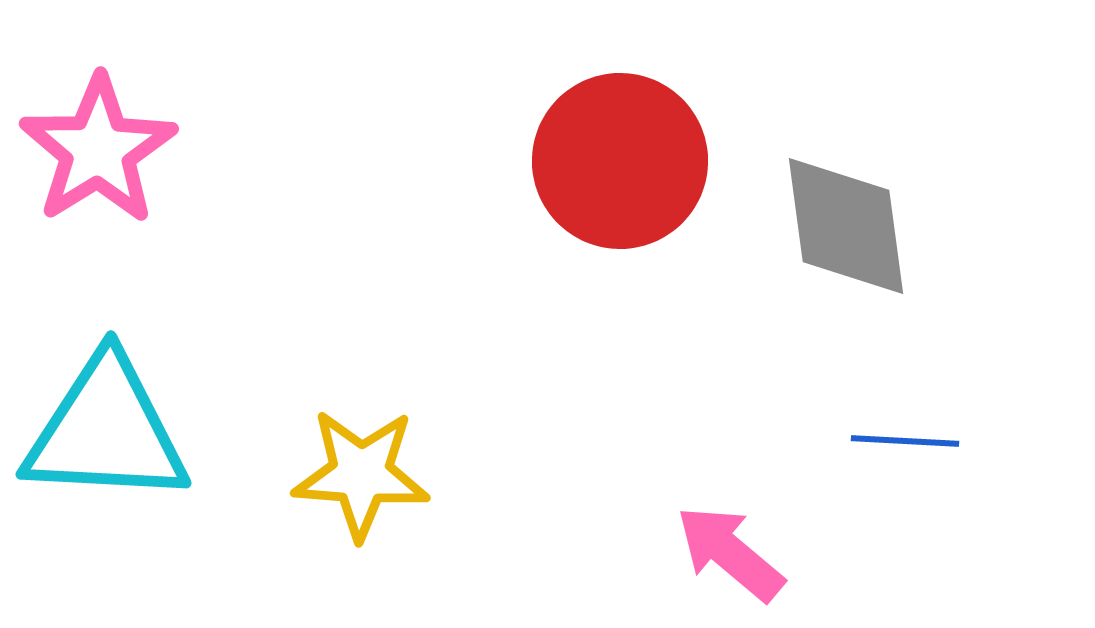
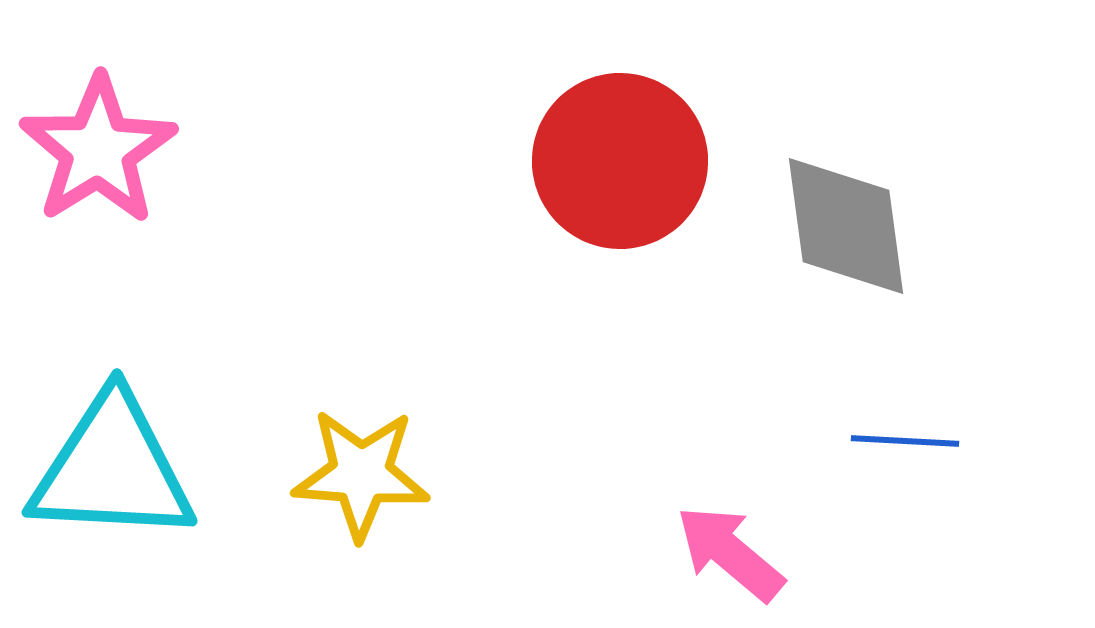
cyan triangle: moved 6 px right, 38 px down
